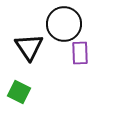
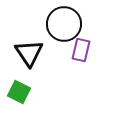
black triangle: moved 6 px down
purple rectangle: moved 1 px right, 3 px up; rotated 15 degrees clockwise
